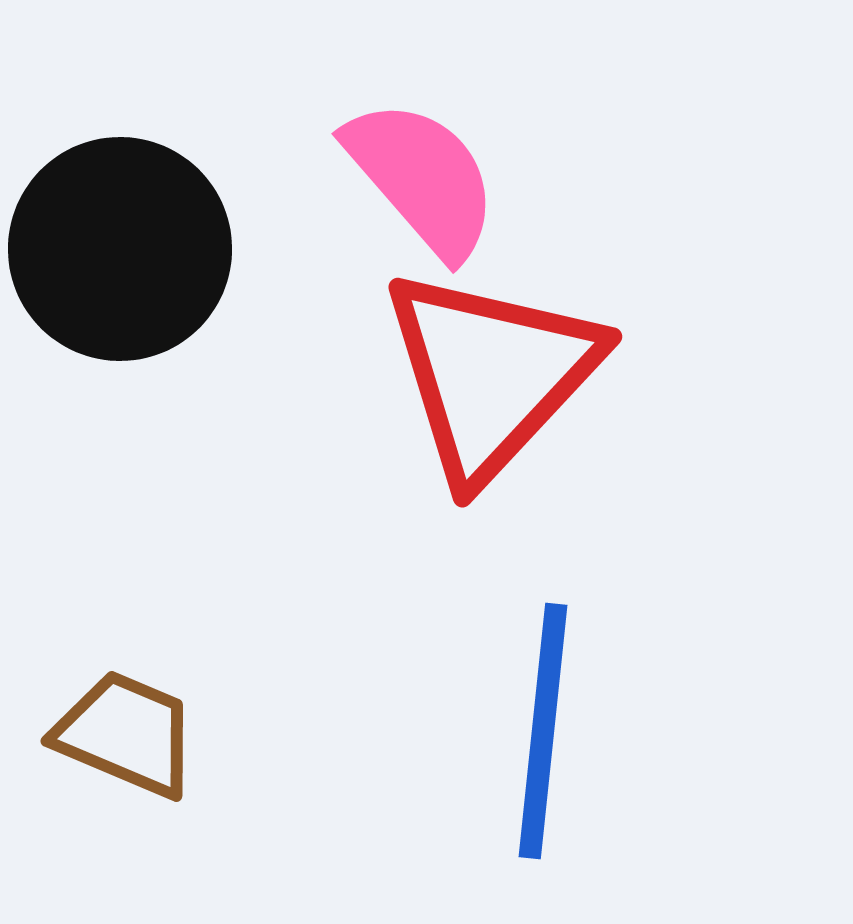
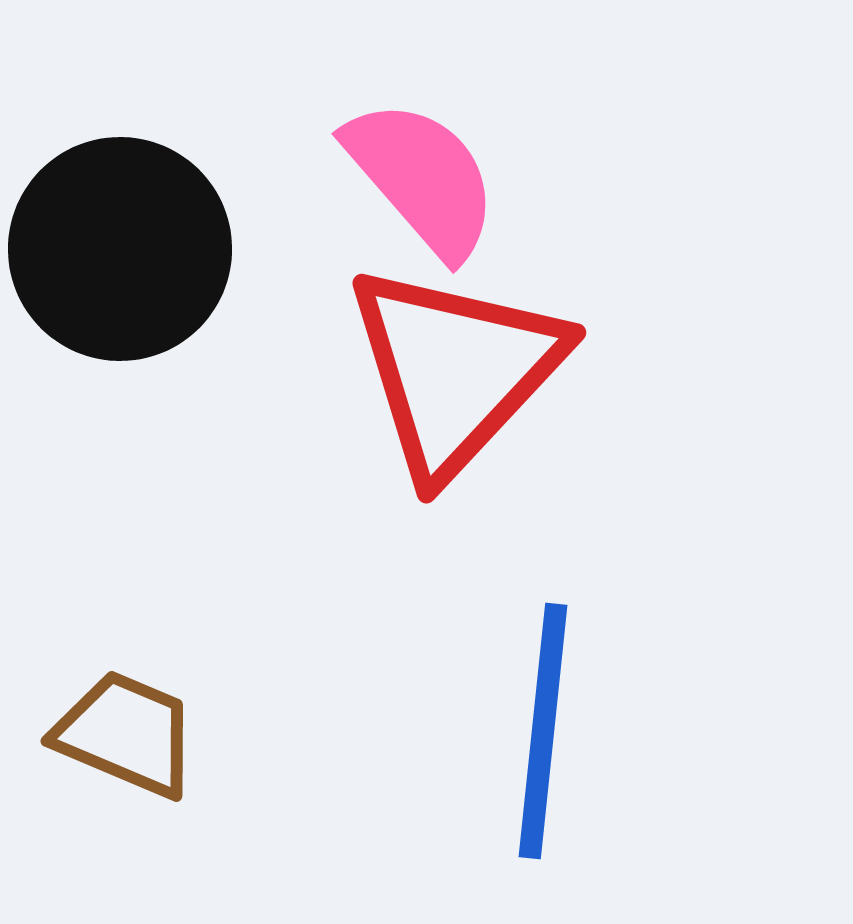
red triangle: moved 36 px left, 4 px up
